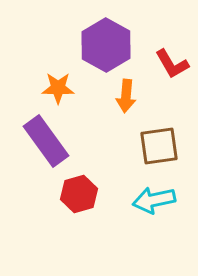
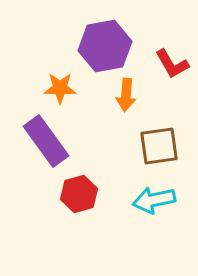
purple hexagon: moved 1 px left, 1 px down; rotated 21 degrees clockwise
orange star: moved 2 px right
orange arrow: moved 1 px up
